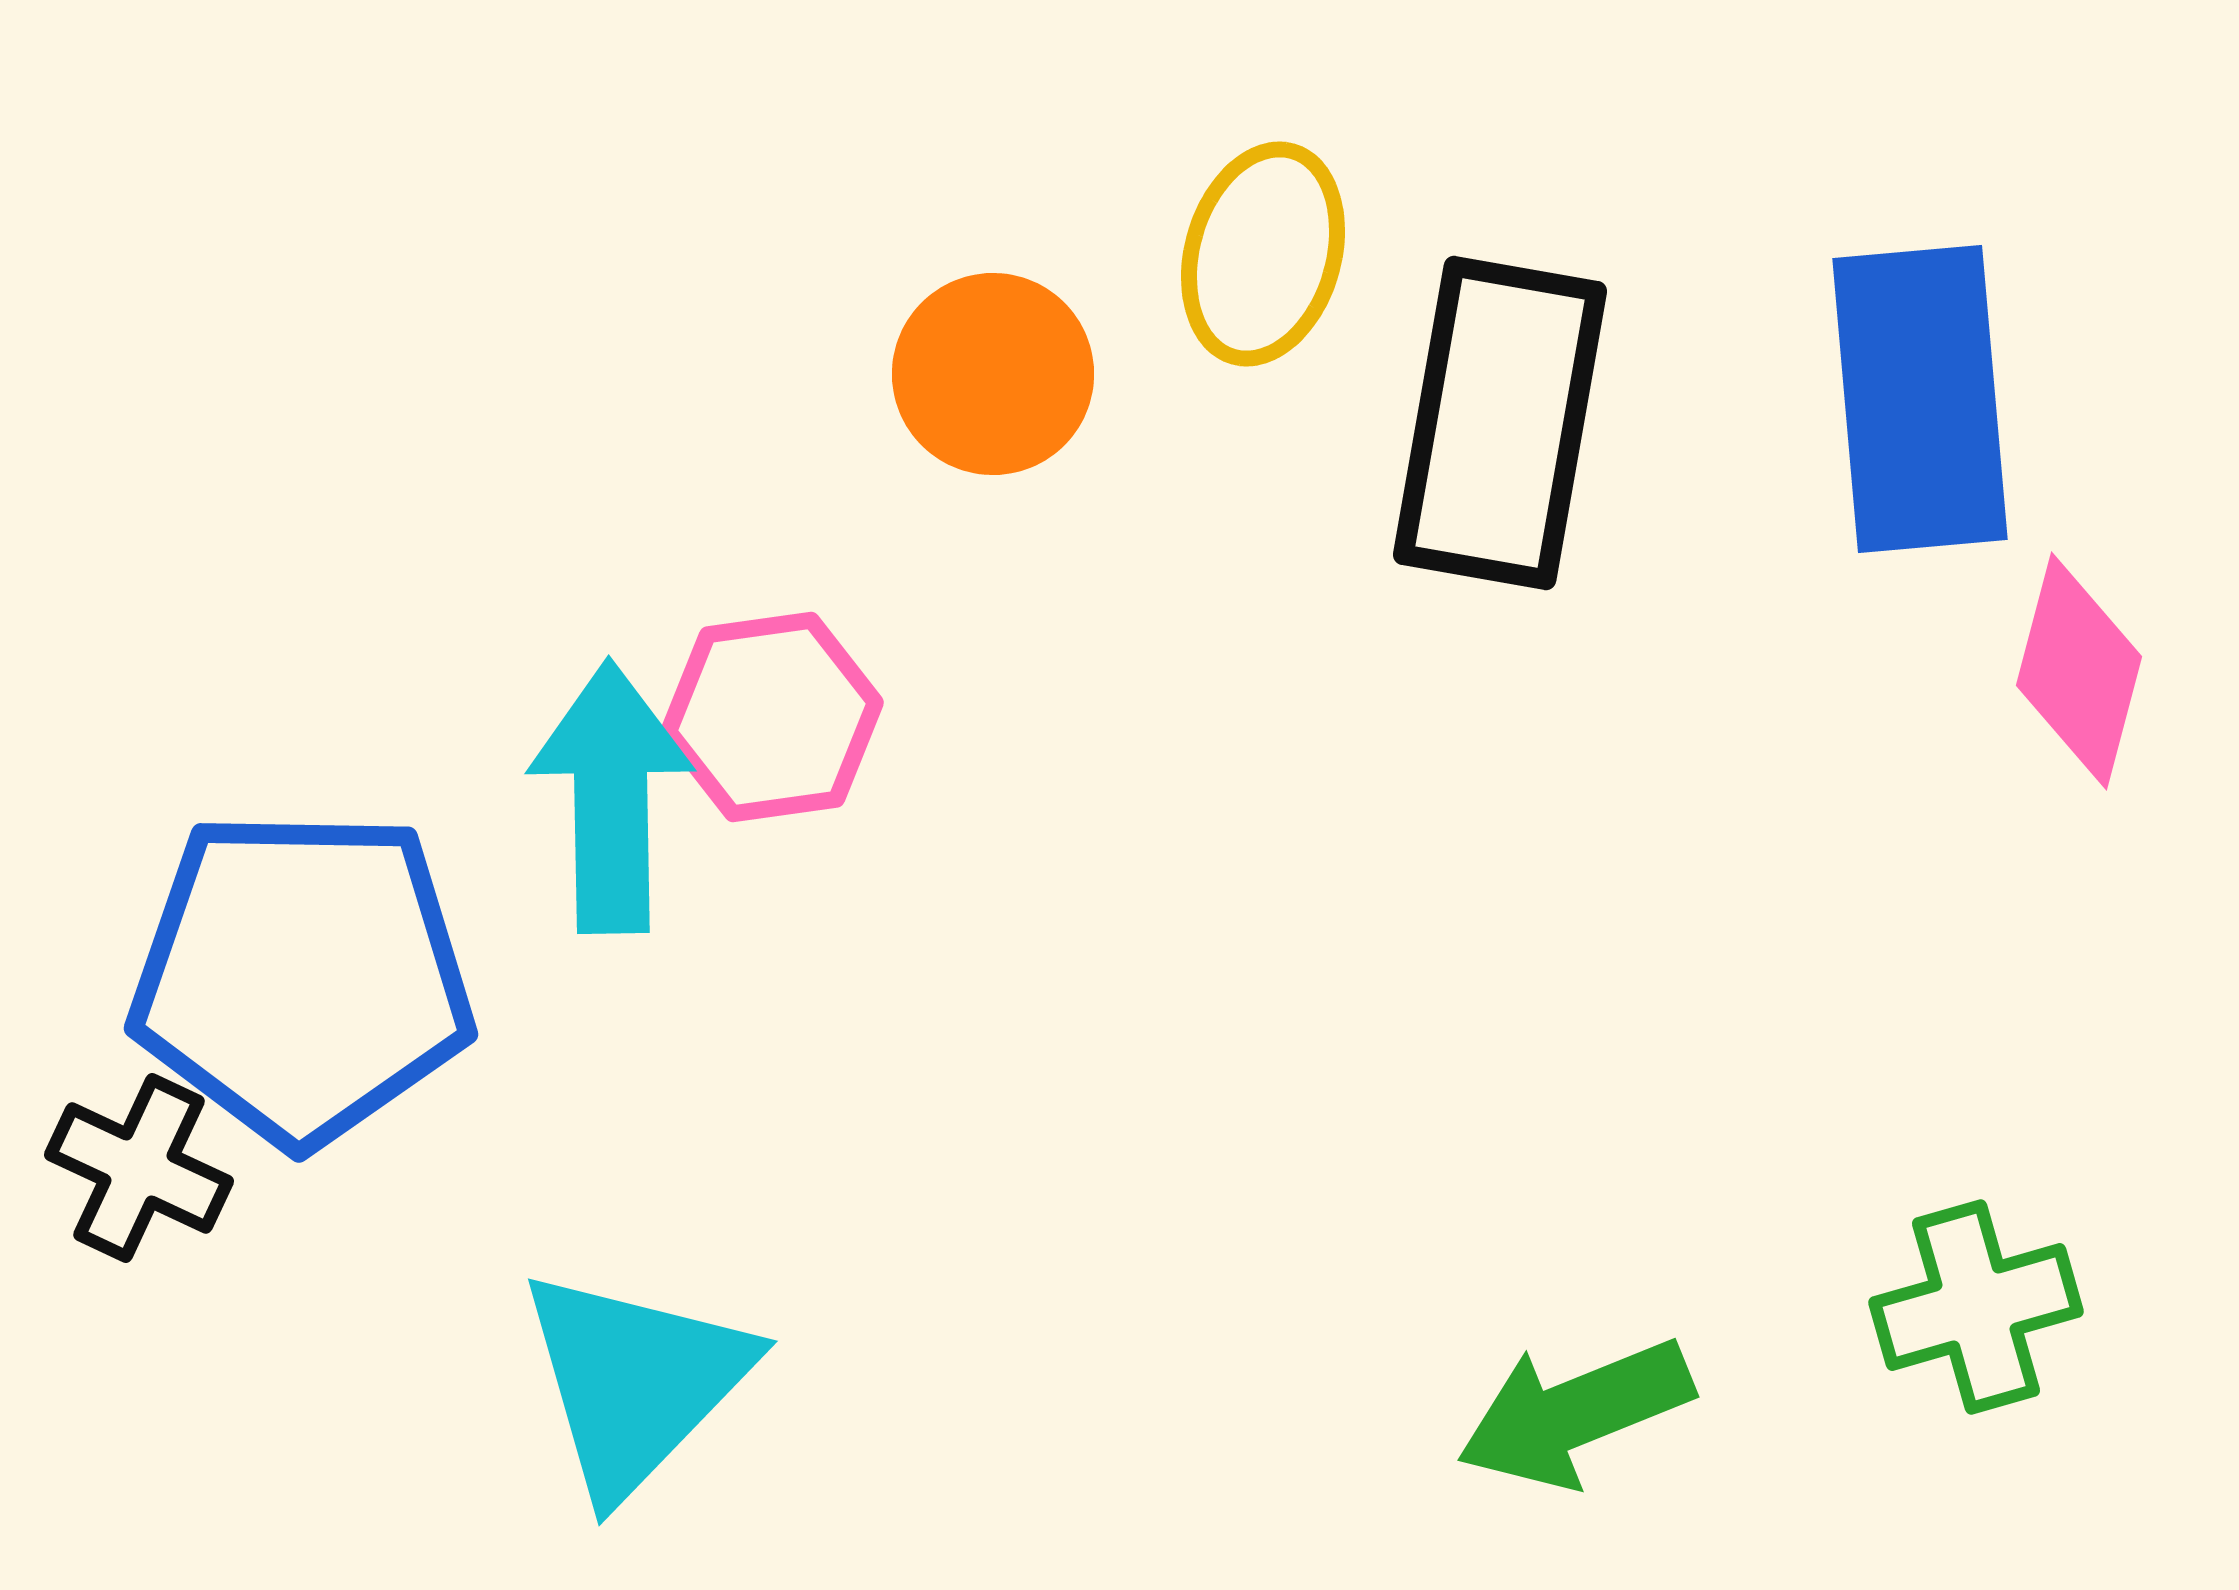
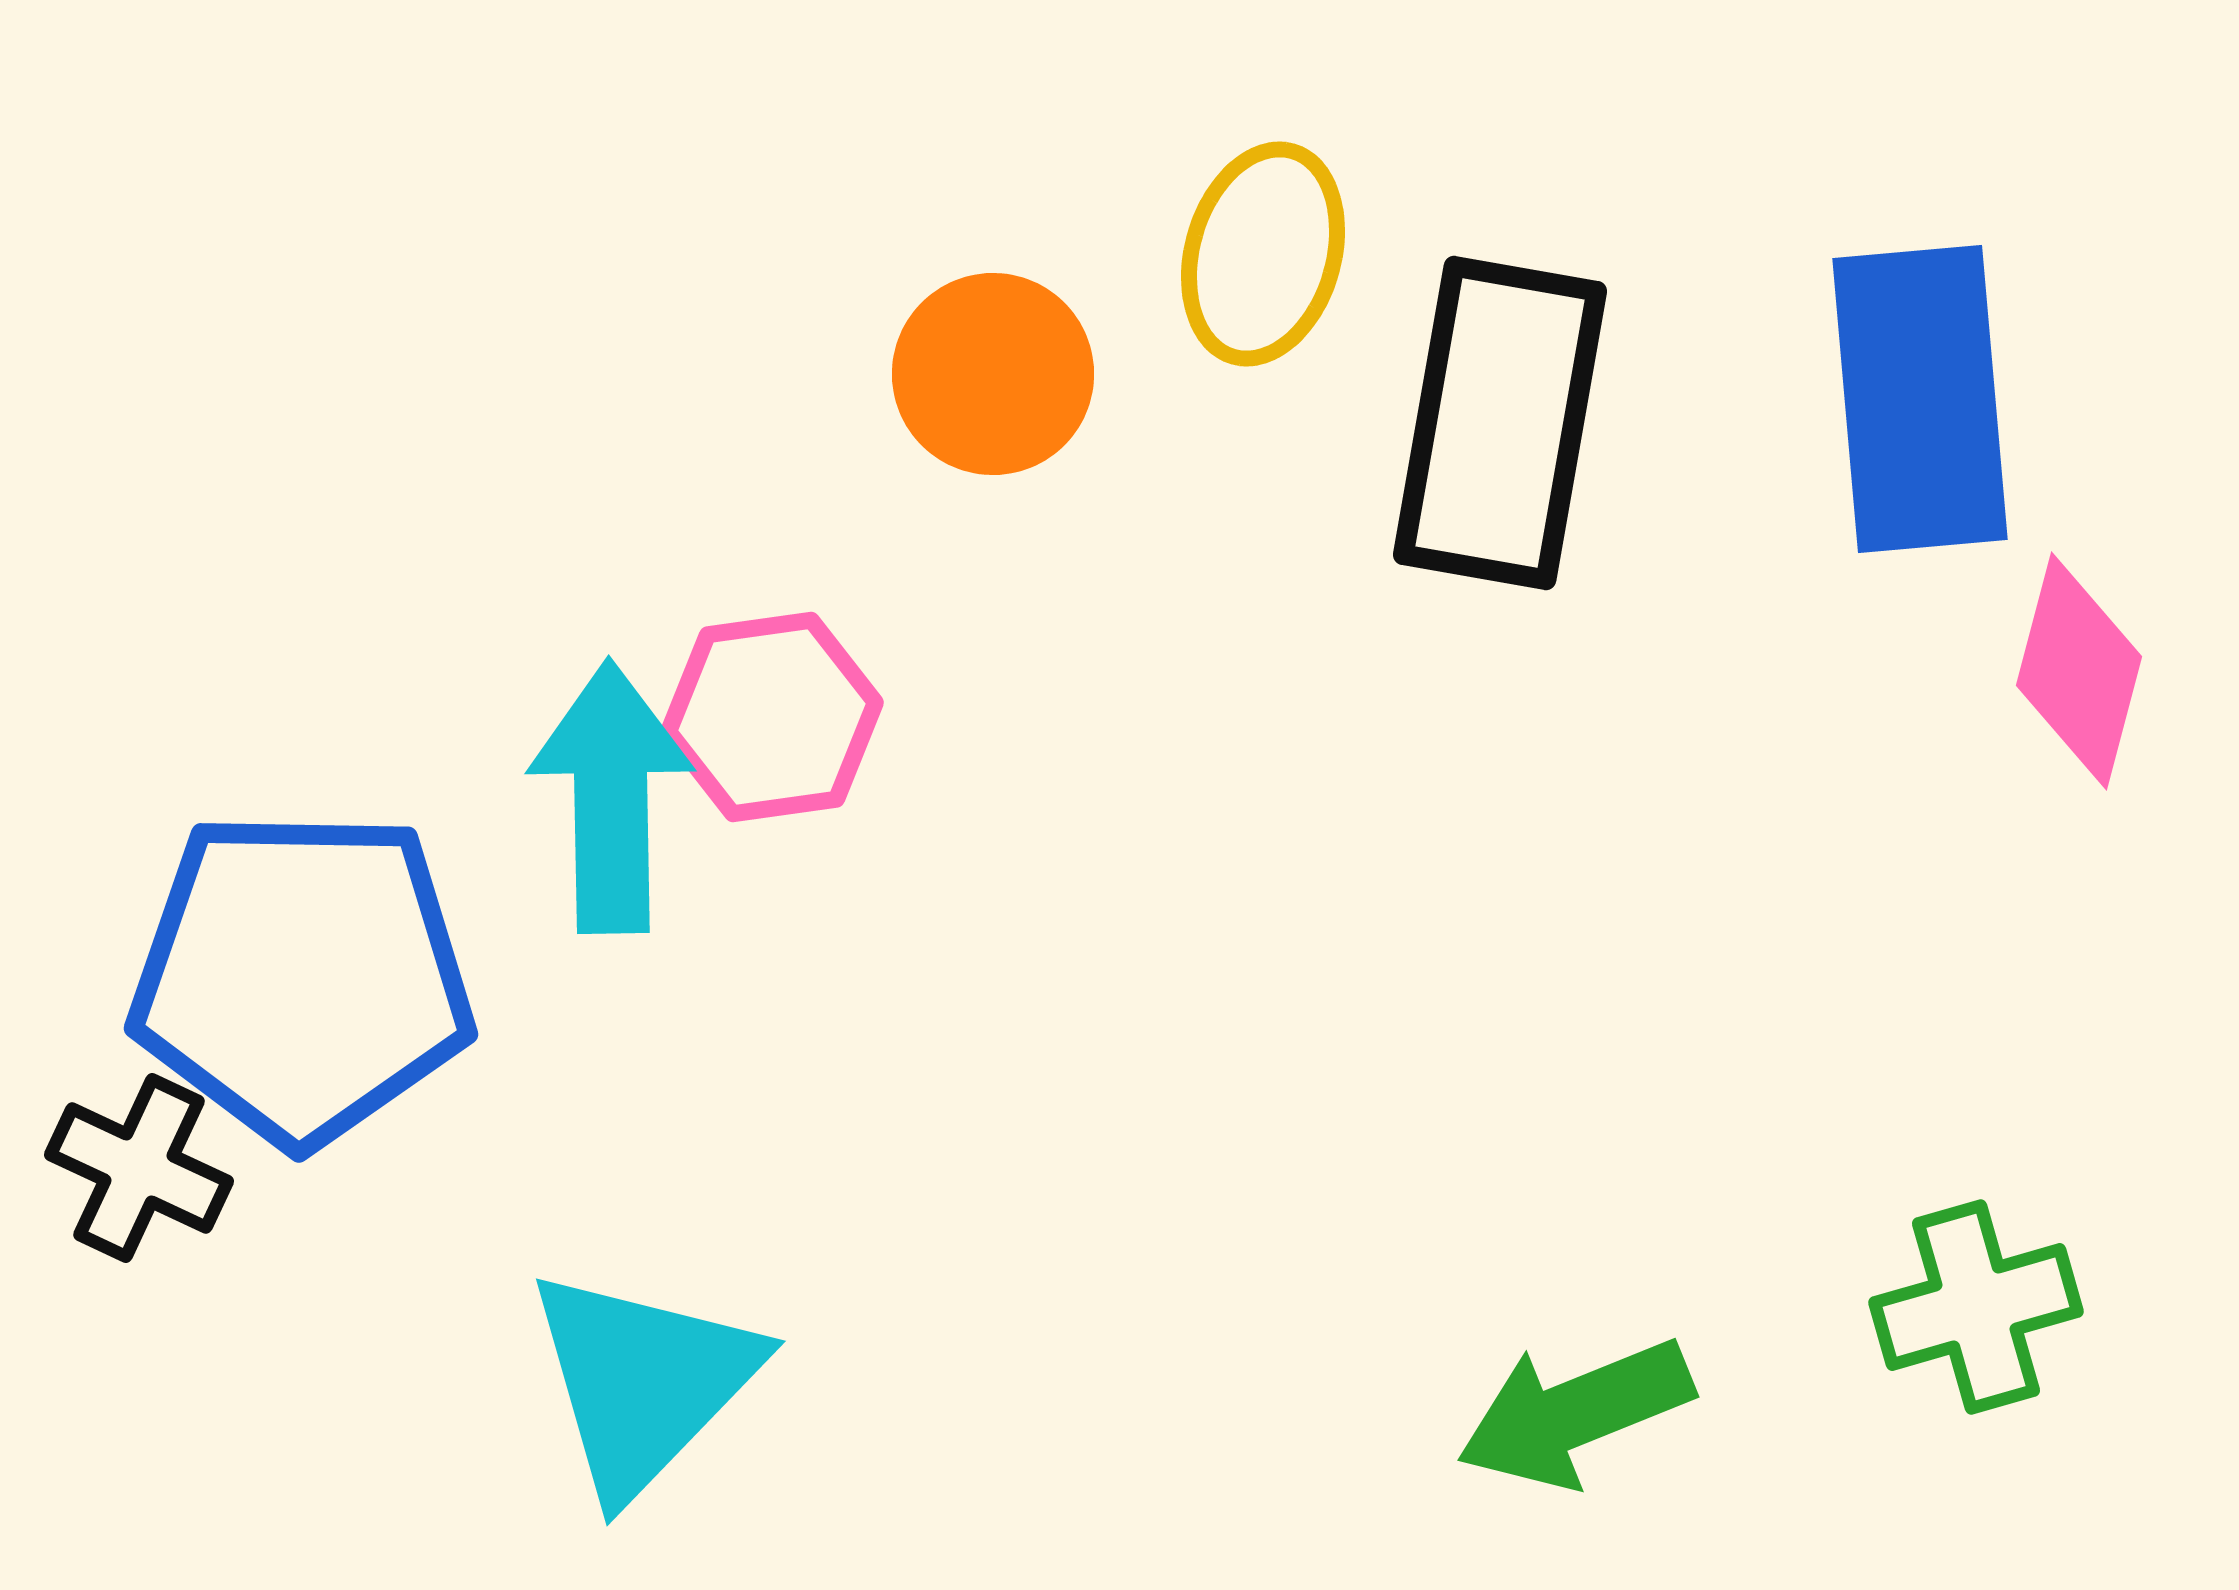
cyan triangle: moved 8 px right
